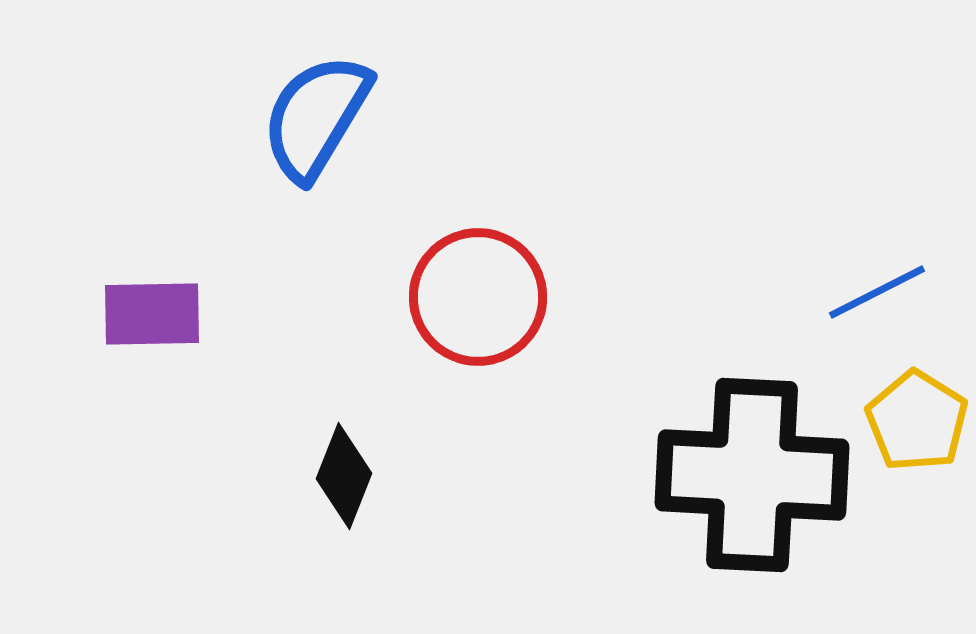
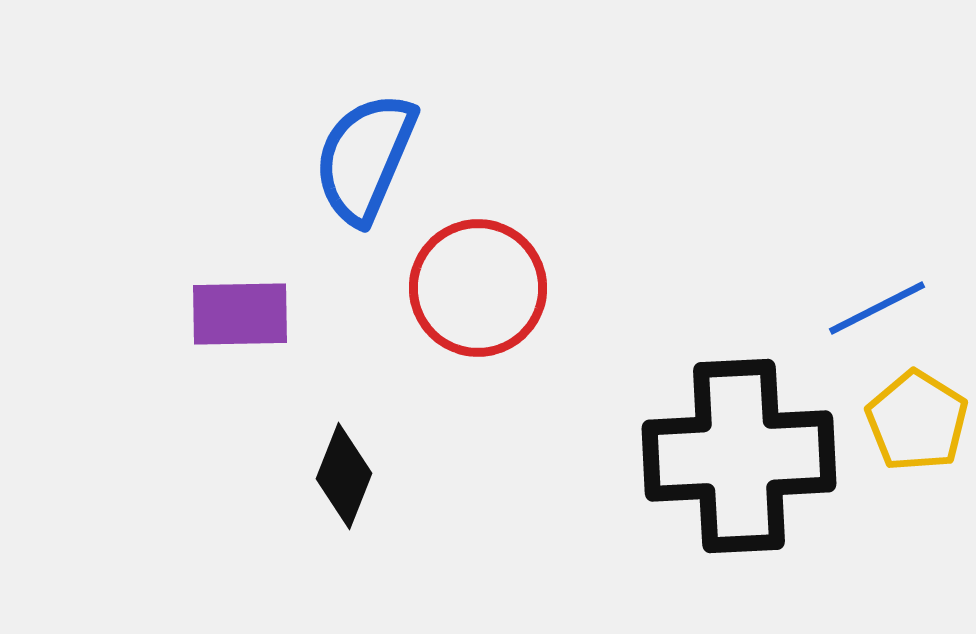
blue semicircle: moved 49 px right, 41 px down; rotated 8 degrees counterclockwise
blue line: moved 16 px down
red circle: moved 9 px up
purple rectangle: moved 88 px right
black cross: moved 13 px left, 19 px up; rotated 6 degrees counterclockwise
